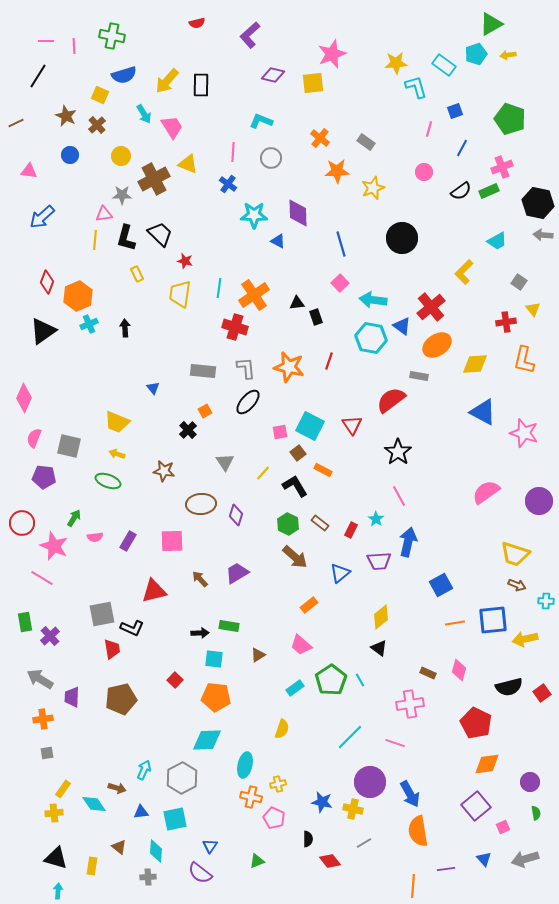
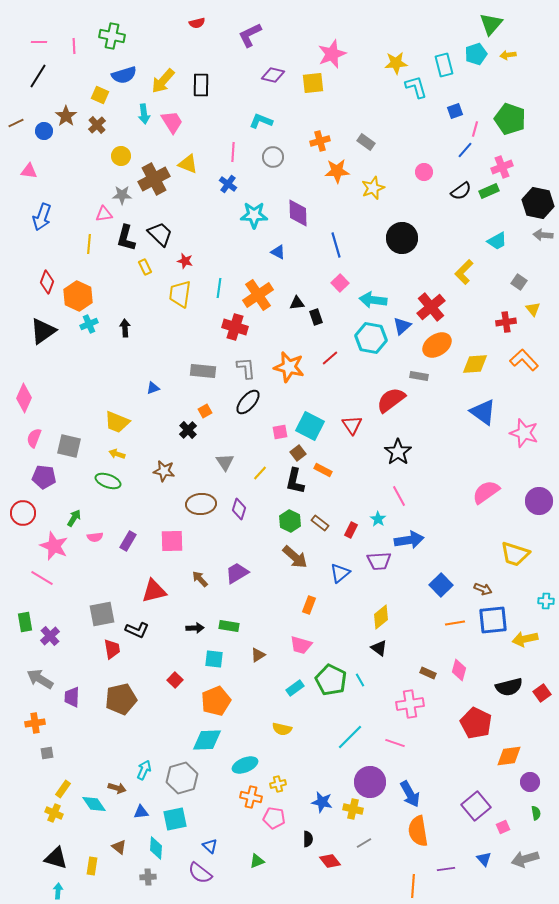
green triangle at (491, 24): rotated 20 degrees counterclockwise
purple L-shape at (250, 35): rotated 16 degrees clockwise
pink line at (46, 41): moved 7 px left, 1 px down
cyan rectangle at (444, 65): rotated 40 degrees clockwise
yellow arrow at (167, 81): moved 4 px left
cyan arrow at (144, 114): rotated 24 degrees clockwise
brown star at (66, 116): rotated 10 degrees clockwise
pink trapezoid at (172, 127): moved 5 px up
pink line at (429, 129): moved 46 px right
orange cross at (320, 138): moved 3 px down; rotated 36 degrees clockwise
blue line at (462, 148): moved 3 px right, 2 px down; rotated 12 degrees clockwise
blue circle at (70, 155): moved 26 px left, 24 px up
gray circle at (271, 158): moved 2 px right, 1 px up
blue arrow at (42, 217): rotated 28 degrees counterclockwise
yellow line at (95, 240): moved 6 px left, 4 px down
blue triangle at (278, 241): moved 11 px down
blue line at (341, 244): moved 5 px left, 1 px down
yellow rectangle at (137, 274): moved 8 px right, 7 px up
orange cross at (254, 295): moved 4 px right
orange hexagon at (78, 296): rotated 12 degrees counterclockwise
blue triangle at (402, 326): rotated 42 degrees clockwise
orange L-shape at (524, 360): rotated 124 degrees clockwise
red line at (329, 361): moved 1 px right, 3 px up; rotated 30 degrees clockwise
blue triangle at (153, 388): rotated 48 degrees clockwise
blue triangle at (483, 412): rotated 8 degrees clockwise
yellow line at (263, 473): moved 3 px left
black L-shape at (295, 486): moved 5 px up; rotated 136 degrees counterclockwise
purple diamond at (236, 515): moved 3 px right, 6 px up
cyan star at (376, 519): moved 2 px right
red circle at (22, 523): moved 1 px right, 10 px up
green hexagon at (288, 524): moved 2 px right, 3 px up
blue arrow at (408, 542): moved 1 px right, 2 px up; rotated 68 degrees clockwise
blue square at (441, 585): rotated 15 degrees counterclockwise
brown arrow at (517, 585): moved 34 px left, 4 px down
orange rectangle at (309, 605): rotated 30 degrees counterclockwise
black L-shape at (132, 628): moved 5 px right, 2 px down
black arrow at (200, 633): moved 5 px left, 5 px up
pink trapezoid at (301, 645): rotated 25 degrees counterclockwise
green pentagon at (331, 680): rotated 12 degrees counterclockwise
orange pentagon at (216, 697): moved 4 px down; rotated 28 degrees counterclockwise
orange cross at (43, 719): moved 8 px left, 4 px down
yellow semicircle at (282, 729): rotated 84 degrees clockwise
orange diamond at (487, 764): moved 22 px right, 8 px up
cyan ellipse at (245, 765): rotated 55 degrees clockwise
gray hexagon at (182, 778): rotated 12 degrees clockwise
yellow cross at (54, 813): rotated 30 degrees clockwise
pink pentagon at (274, 818): rotated 15 degrees counterclockwise
blue triangle at (210, 846): rotated 21 degrees counterclockwise
cyan diamond at (156, 851): moved 3 px up
